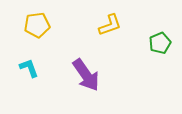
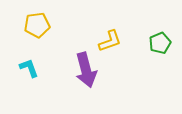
yellow L-shape: moved 16 px down
purple arrow: moved 5 px up; rotated 20 degrees clockwise
